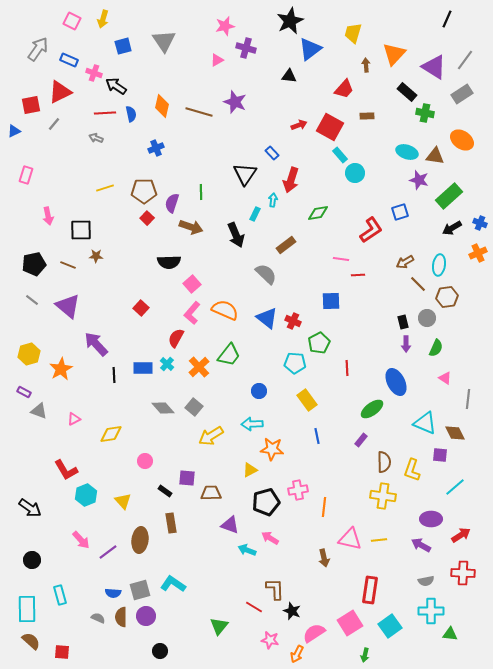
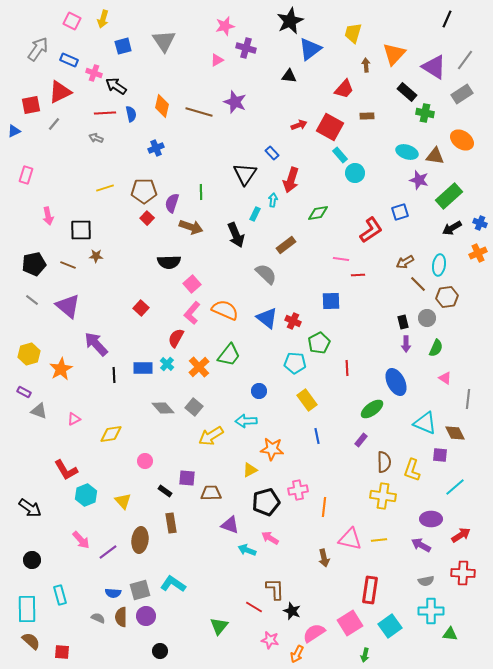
cyan arrow at (252, 424): moved 6 px left, 3 px up
